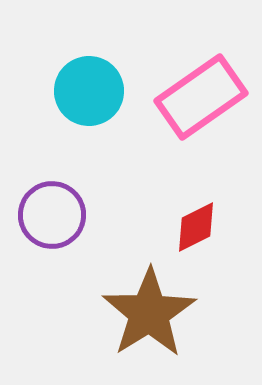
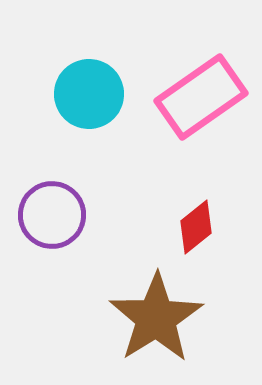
cyan circle: moved 3 px down
red diamond: rotated 12 degrees counterclockwise
brown star: moved 7 px right, 5 px down
